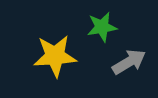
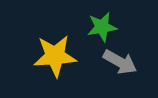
gray arrow: moved 9 px left; rotated 60 degrees clockwise
